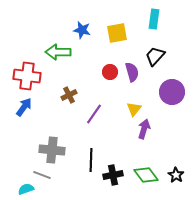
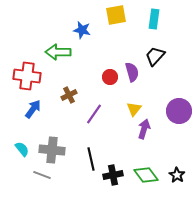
yellow square: moved 1 px left, 18 px up
red circle: moved 5 px down
purple circle: moved 7 px right, 19 px down
blue arrow: moved 9 px right, 2 px down
black line: moved 1 px up; rotated 15 degrees counterclockwise
black star: moved 1 px right
cyan semicircle: moved 4 px left, 40 px up; rotated 70 degrees clockwise
